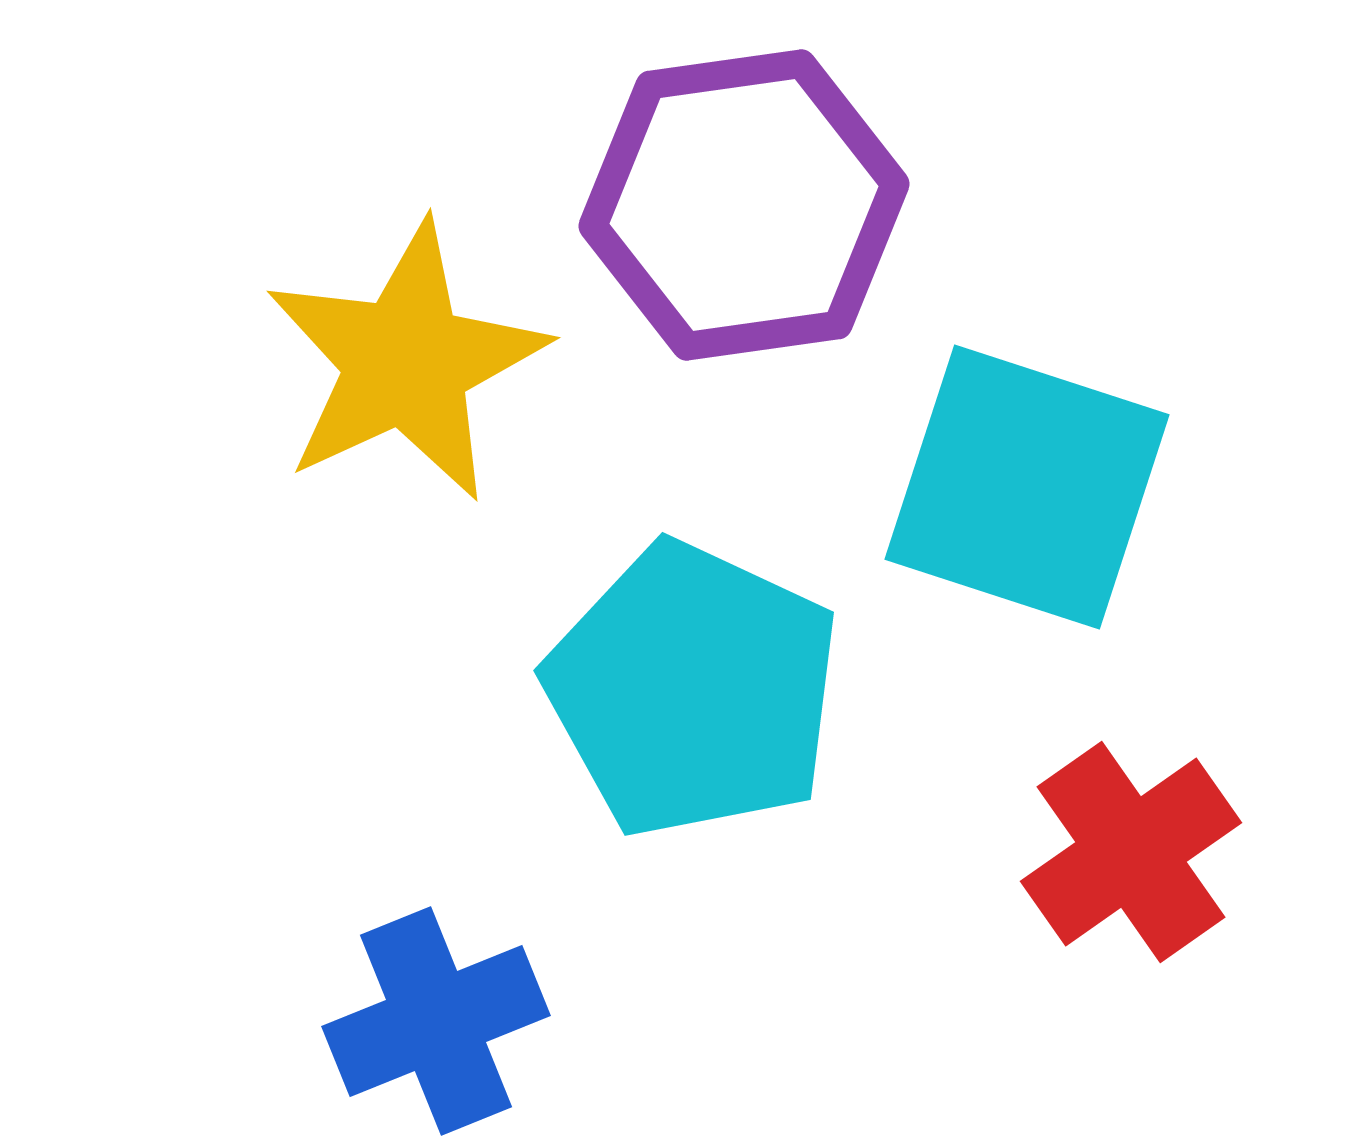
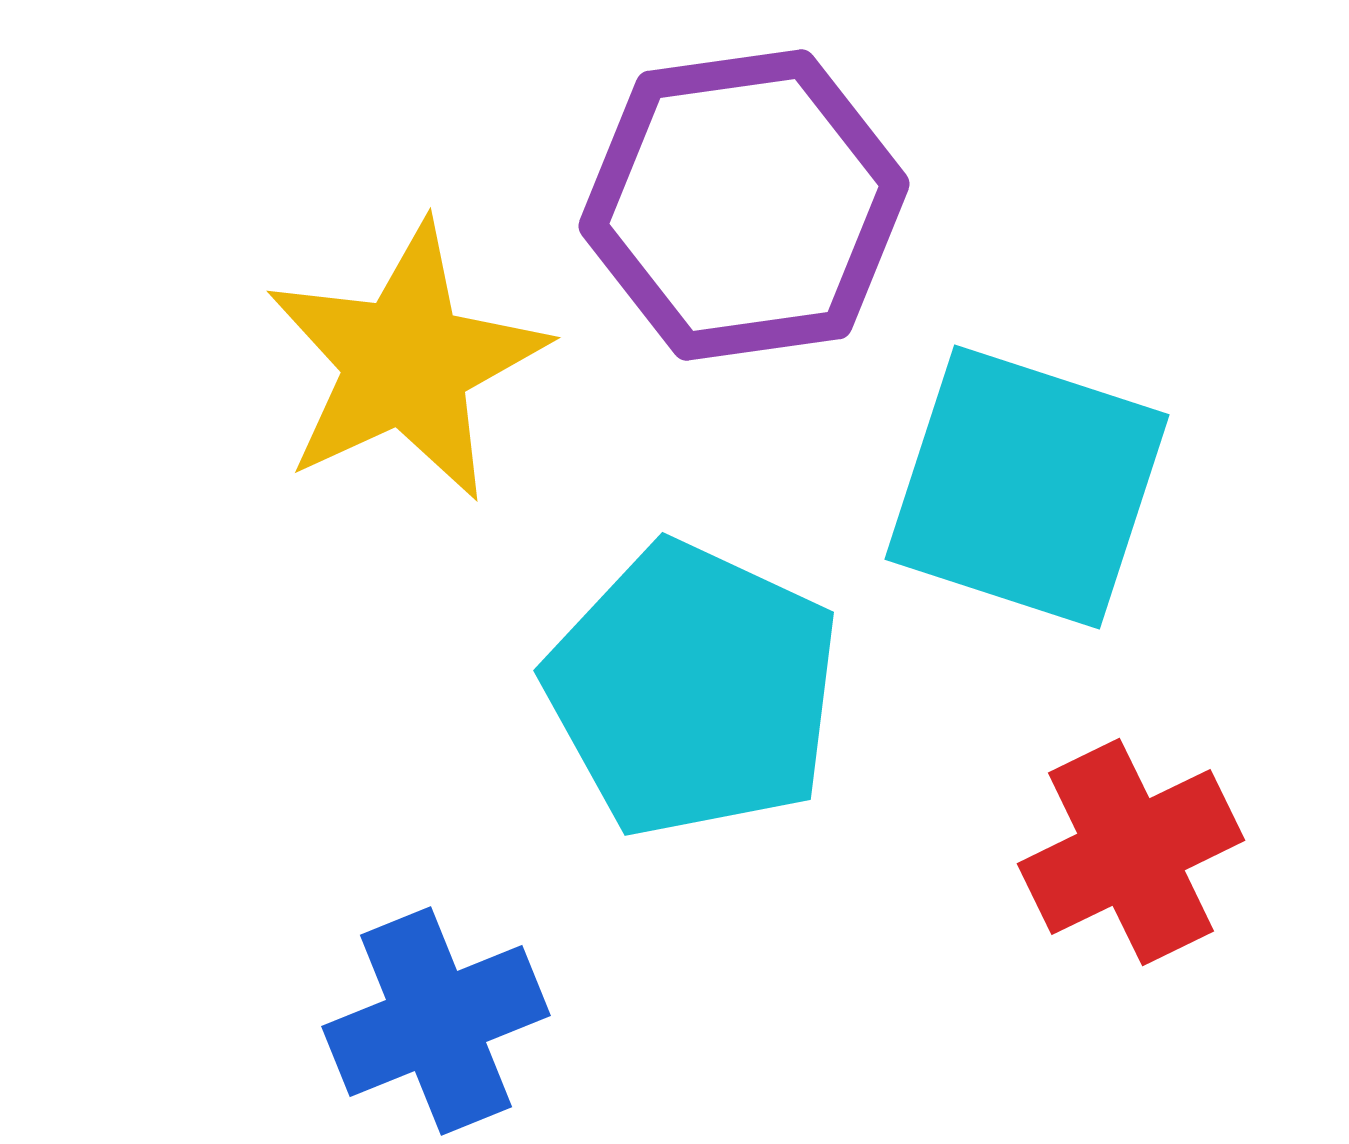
red cross: rotated 9 degrees clockwise
